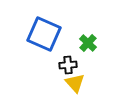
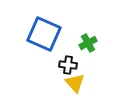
green cross: rotated 18 degrees clockwise
black cross: rotated 12 degrees clockwise
